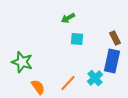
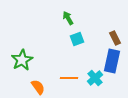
green arrow: rotated 88 degrees clockwise
cyan square: rotated 24 degrees counterclockwise
green star: moved 2 px up; rotated 25 degrees clockwise
orange line: moved 1 px right, 5 px up; rotated 48 degrees clockwise
